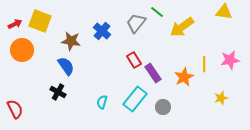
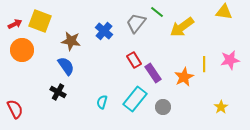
blue cross: moved 2 px right
yellow star: moved 9 px down; rotated 16 degrees counterclockwise
